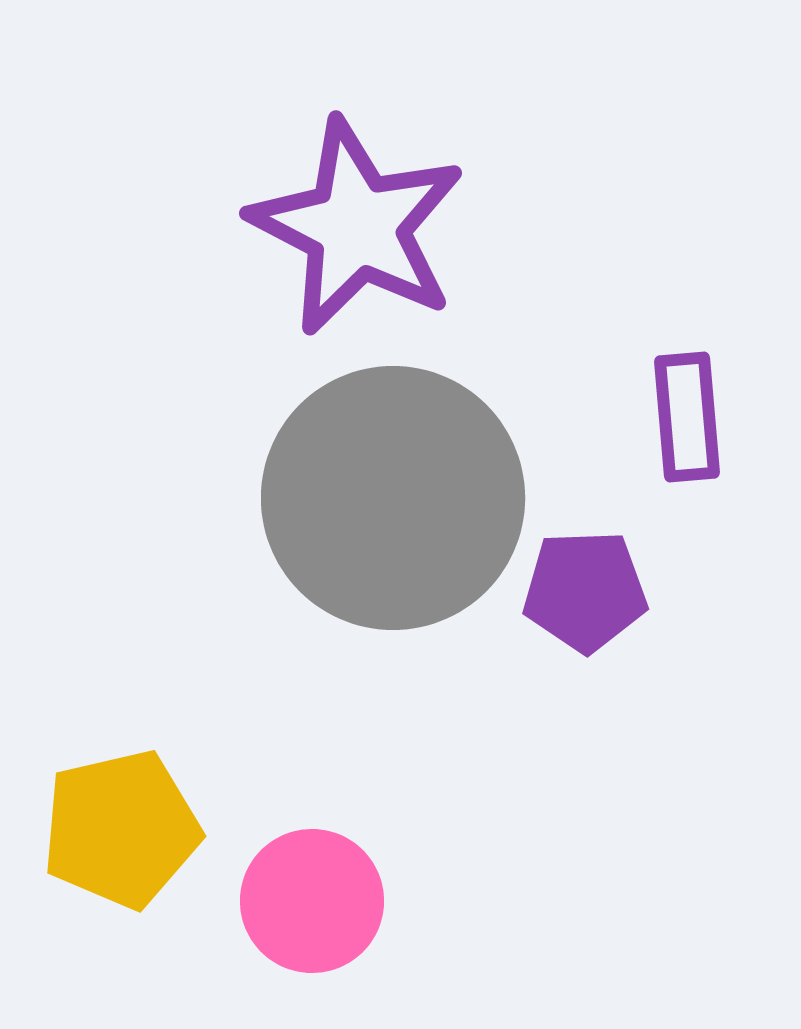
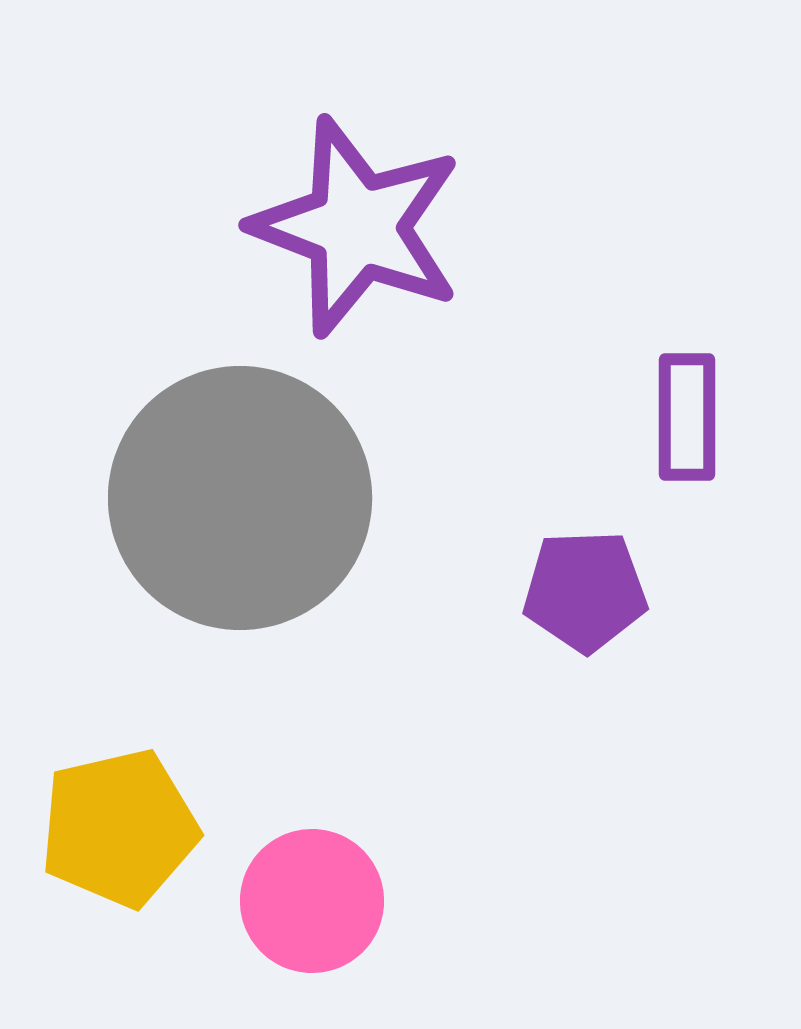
purple star: rotated 6 degrees counterclockwise
purple rectangle: rotated 5 degrees clockwise
gray circle: moved 153 px left
yellow pentagon: moved 2 px left, 1 px up
